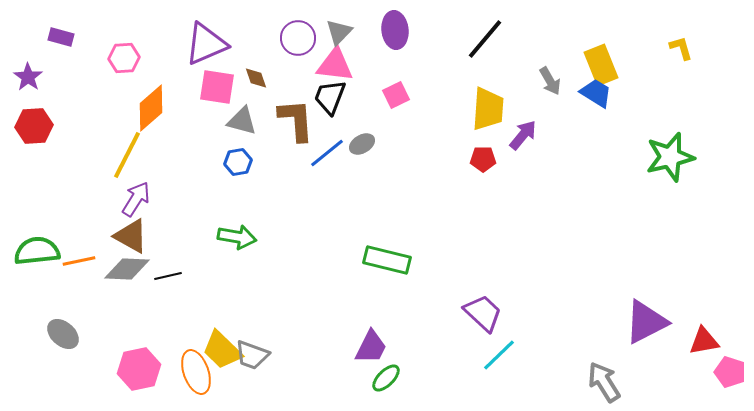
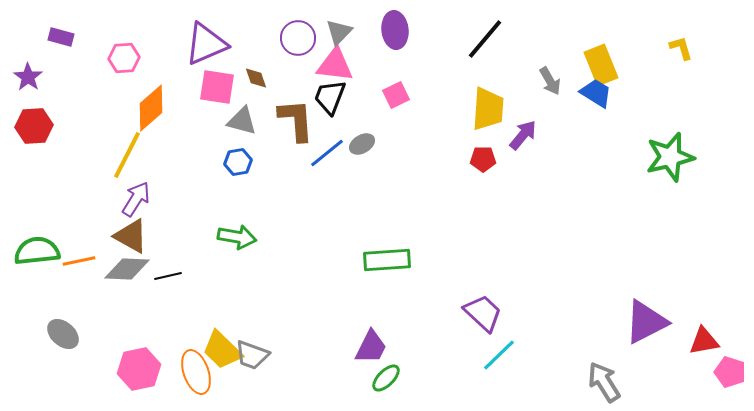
green rectangle at (387, 260): rotated 18 degrees counterclockwise
